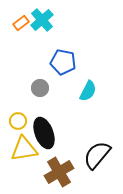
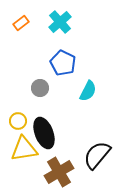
cyan cross: moved 18 px right, 2 px down
blue pentagon: moved 1 px down; rotated 15 degrees clockwise
